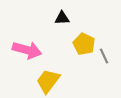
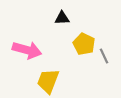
yellow trapezoid: rotated 16 degrees counterclockwise
